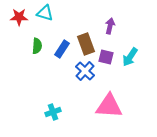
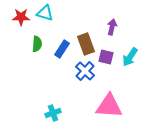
red star: moved 2 px right
purple arrow: moved 2 px right, 1 px down
green semicircle: moved 2 px up
cyan cross: moved 1 px down
